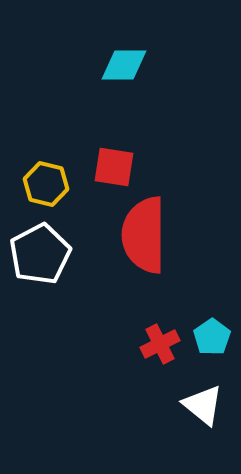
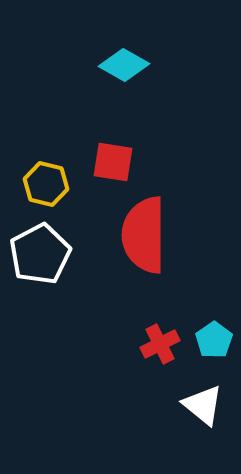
cyan diamond: rotated 30 degrees clockwise
red square: moved 1 px left, 5 px up
cyan pentagon: moved 2 px right, 3 px down
